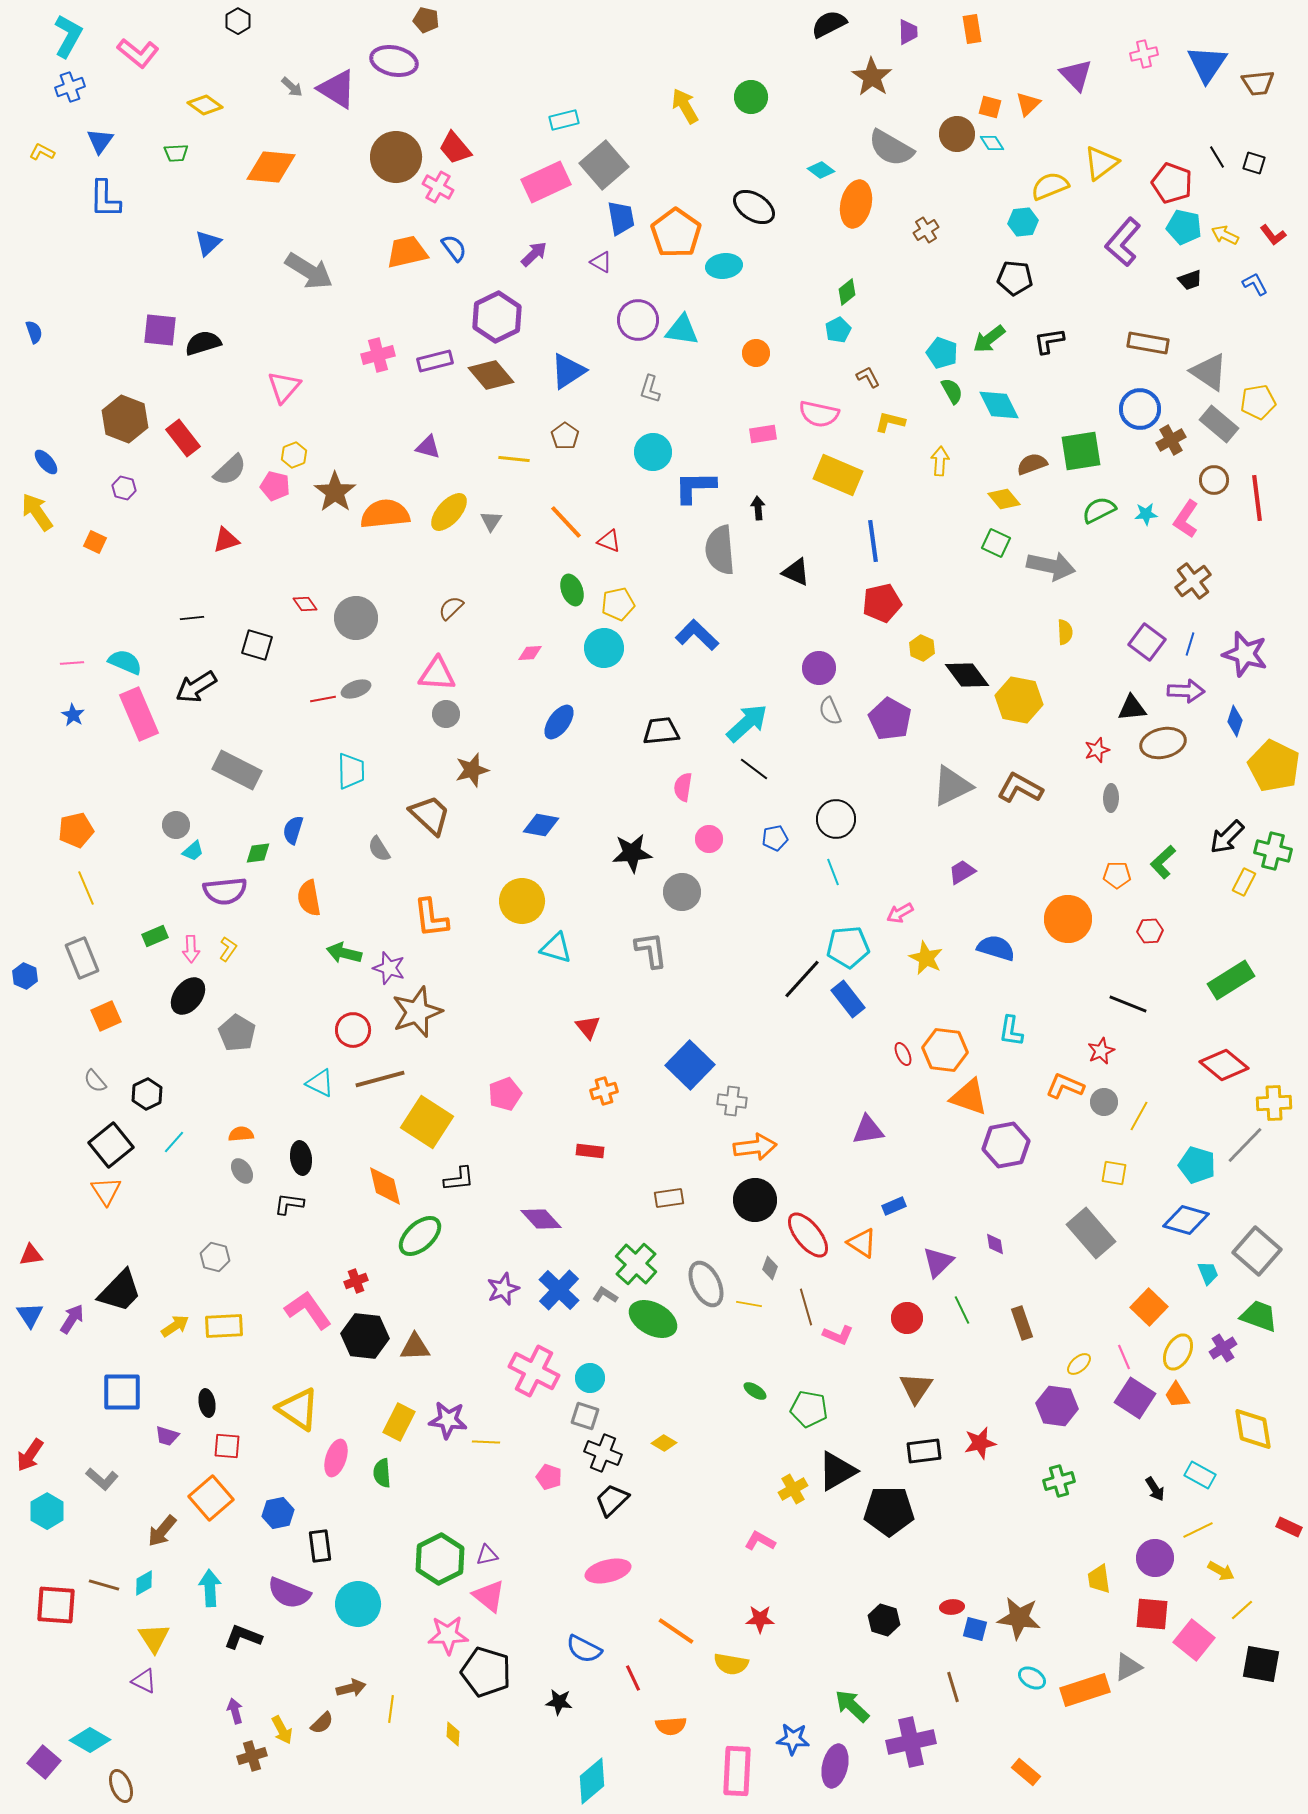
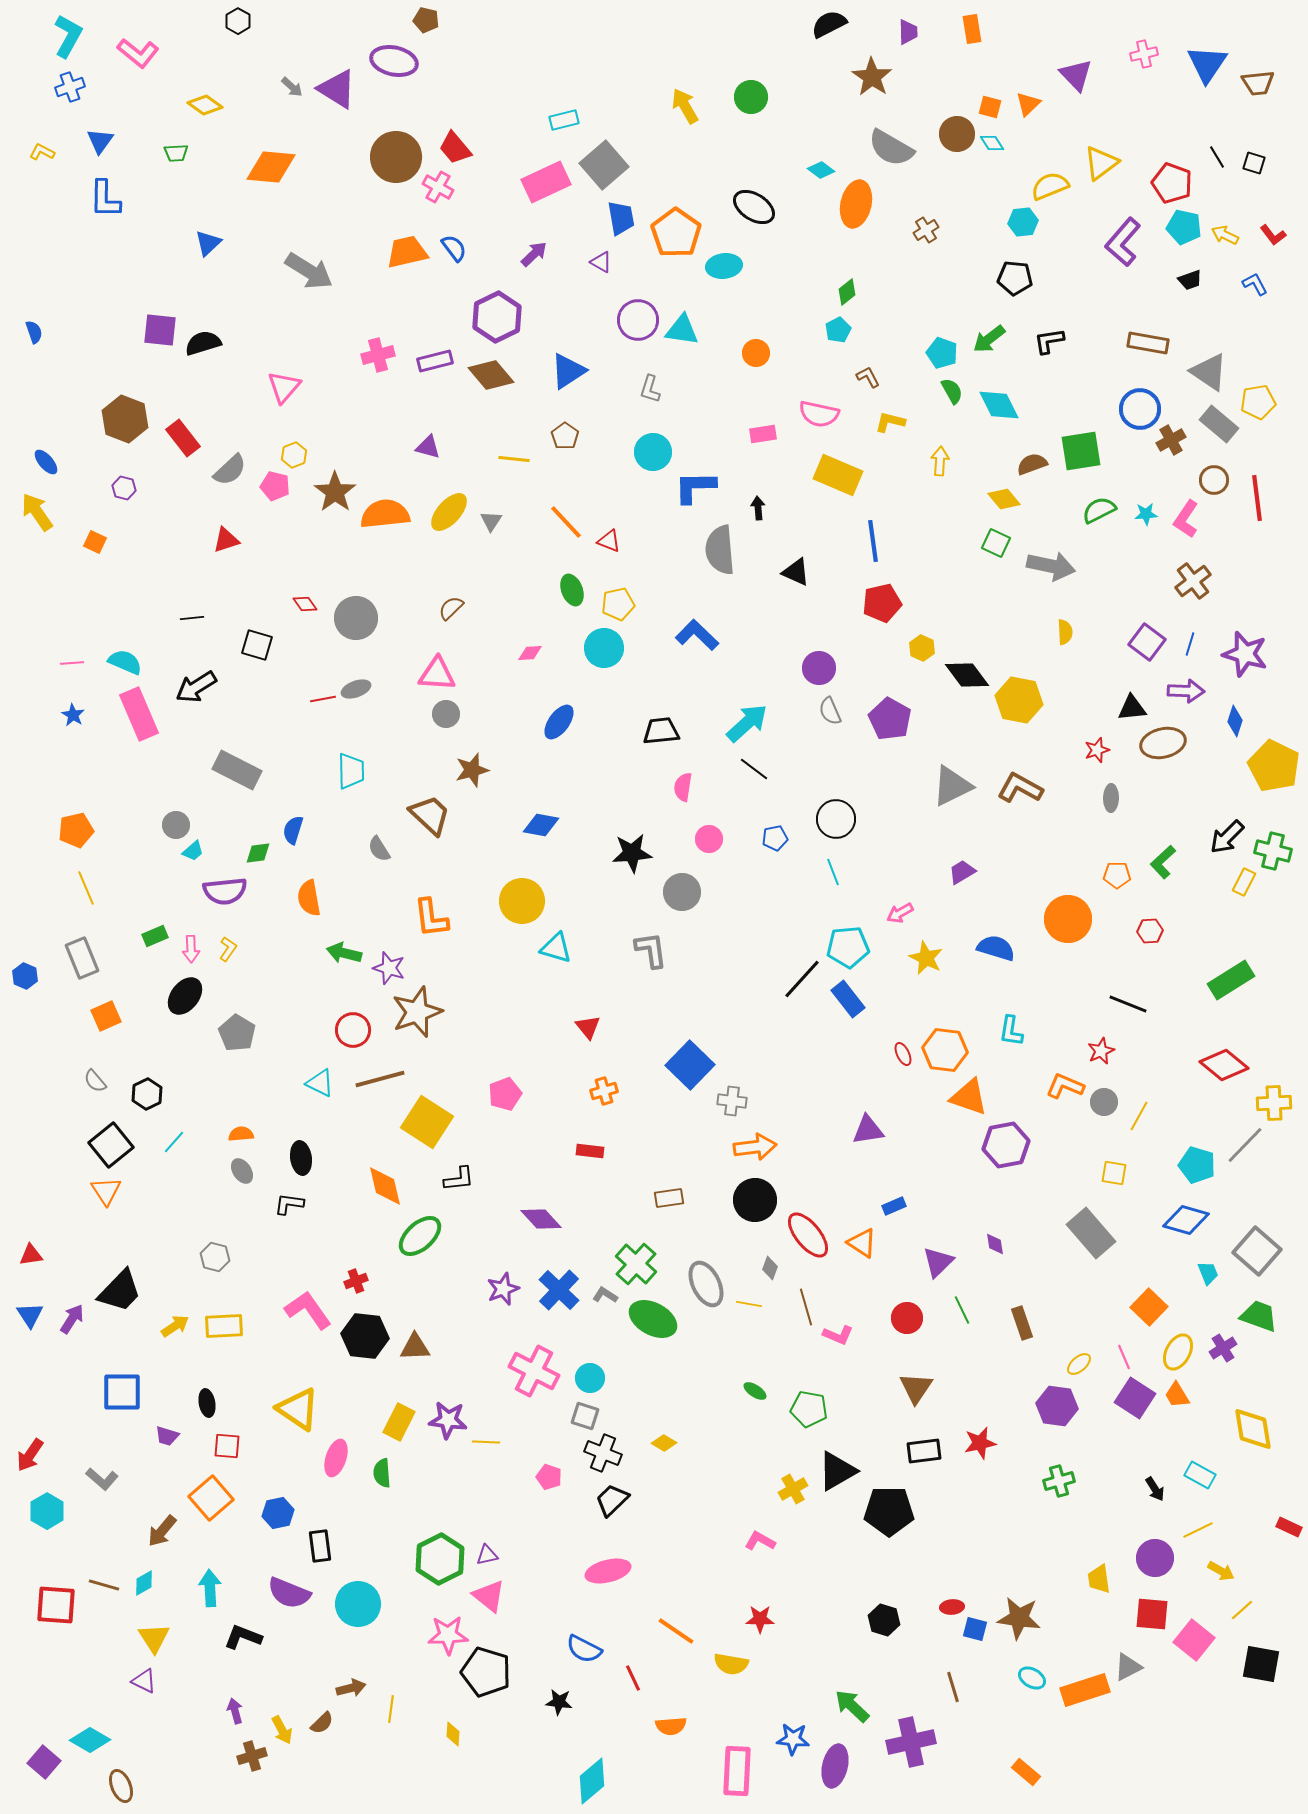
black ellipse at (188, 996): moved 3 px left
